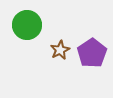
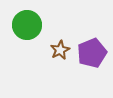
purple pentagon: rotated 12 degrees clockwise
